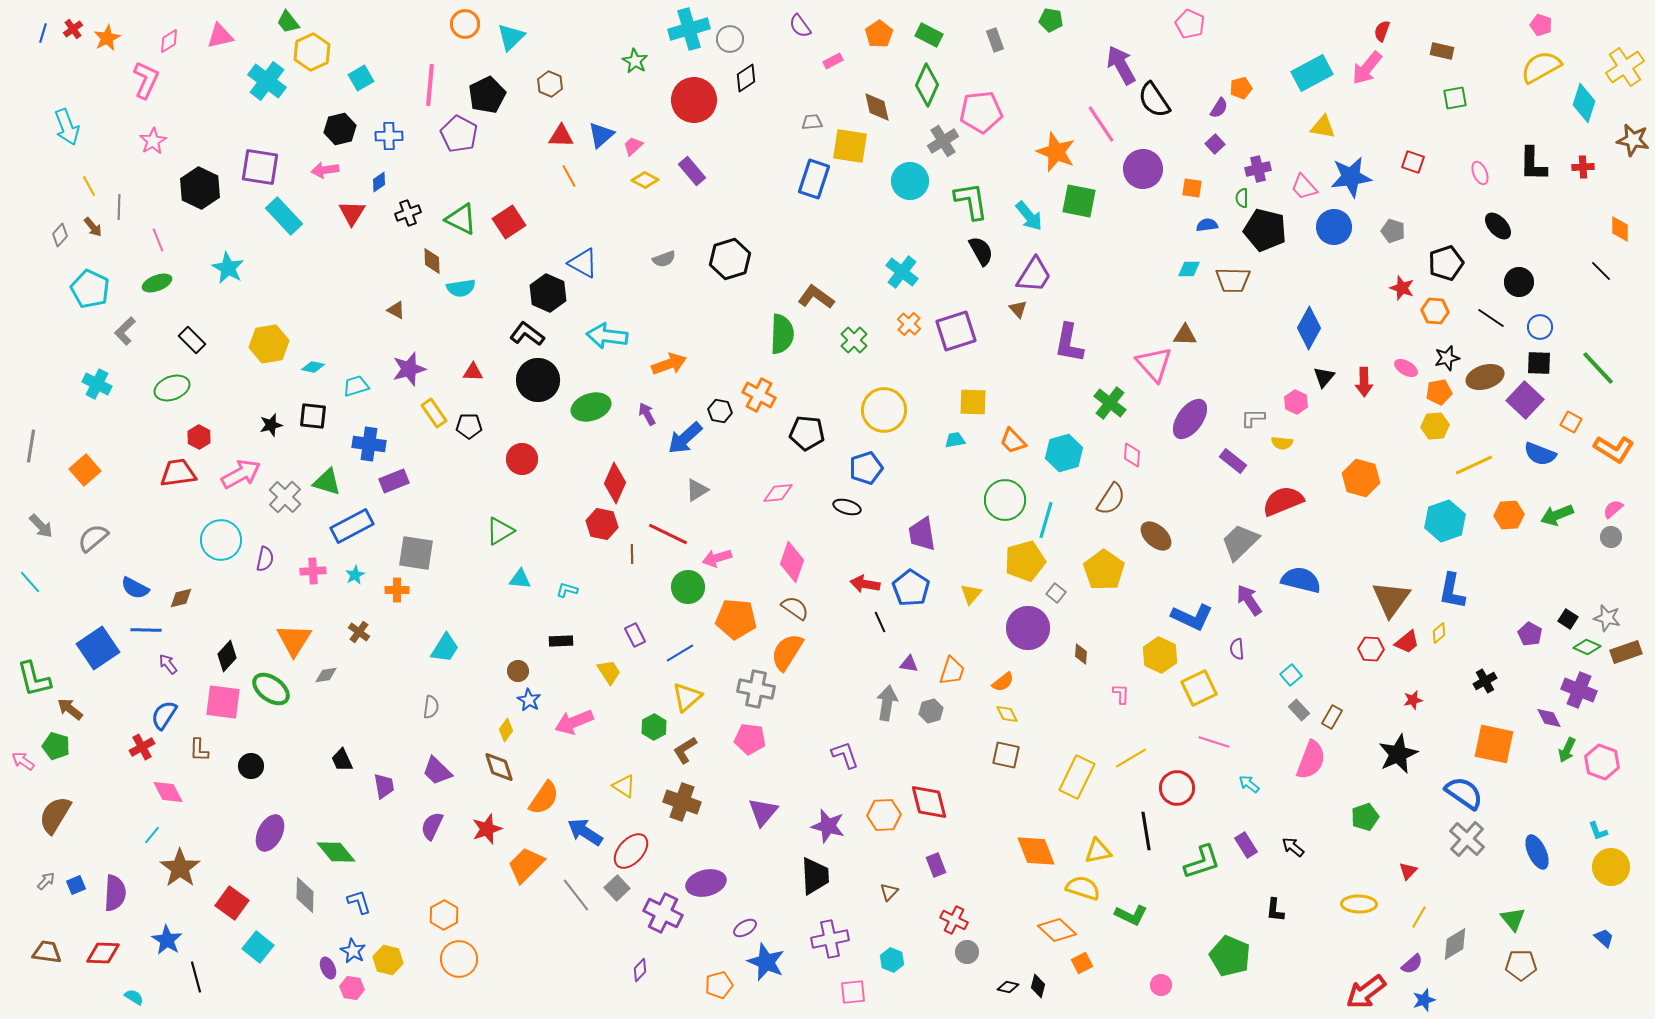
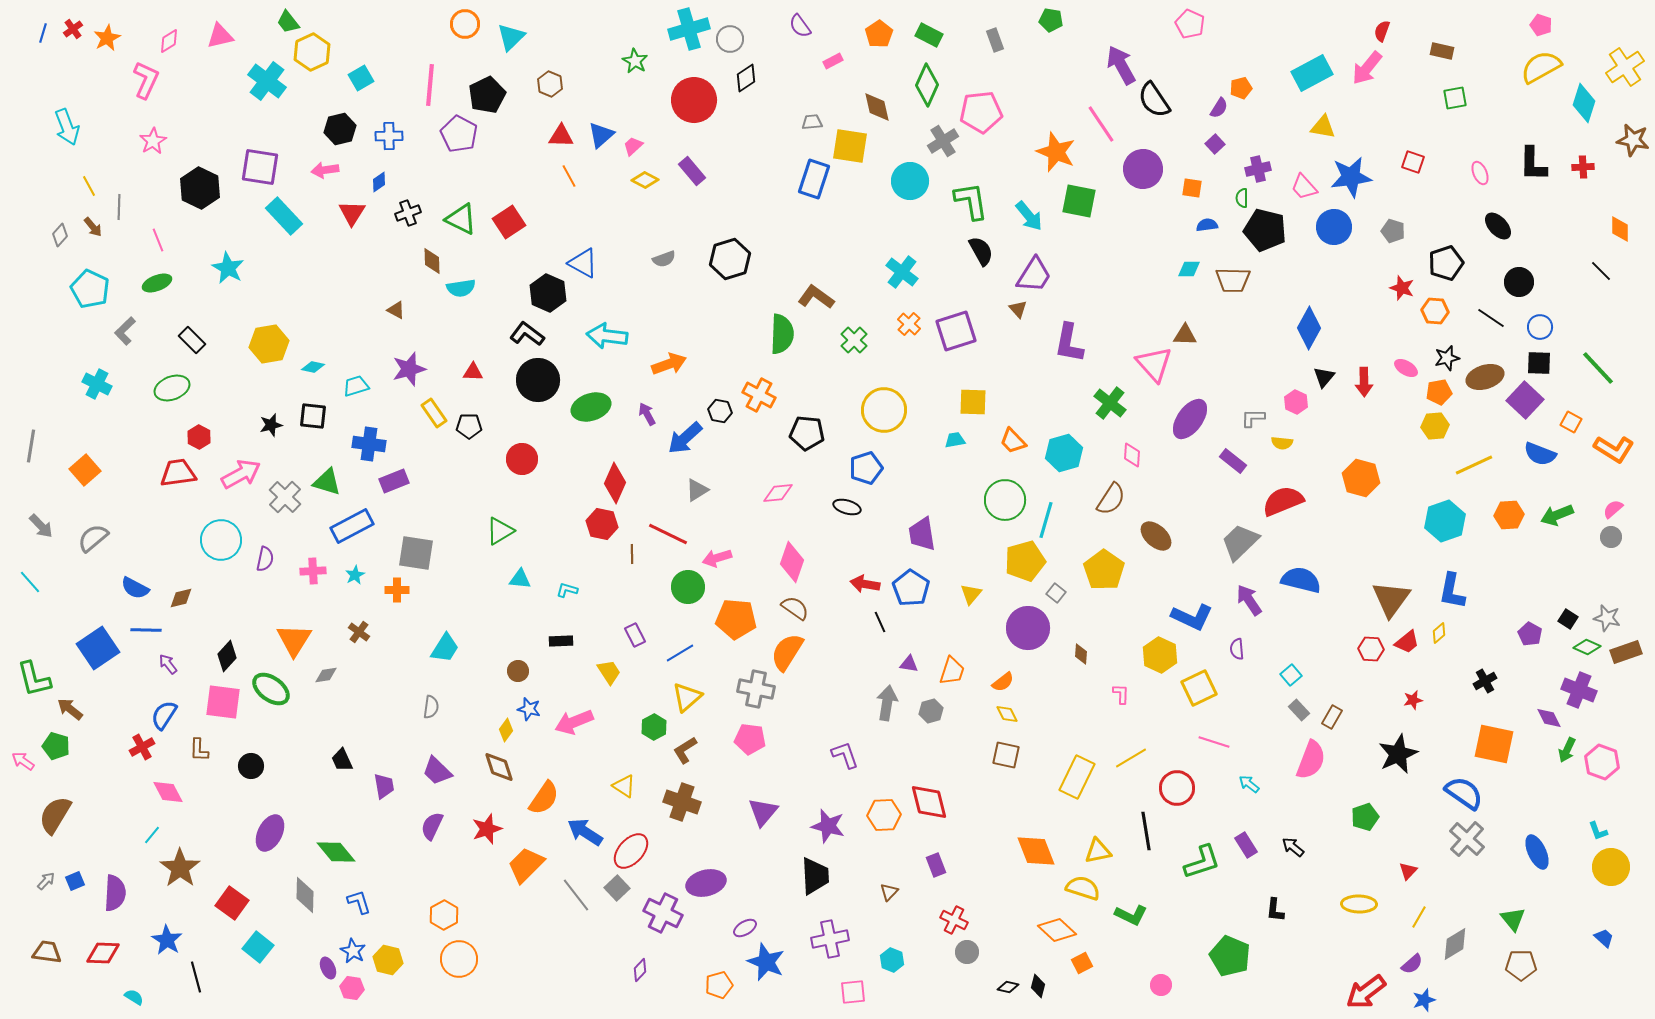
blue star at (529, 700): moved 9 px down; rotated 15 degrees counterclockwise
blue square at (76, 885): moved 1 px left, 4 px up
